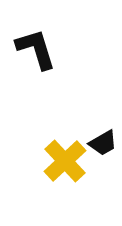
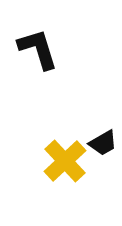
black L-shape: moved 2 px right
